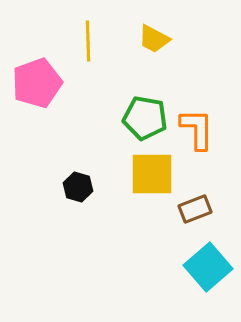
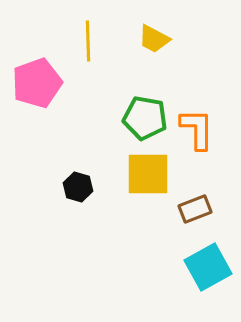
yellow square: moved 4 px left
cyan square: rotated 12 degrees clockwise
